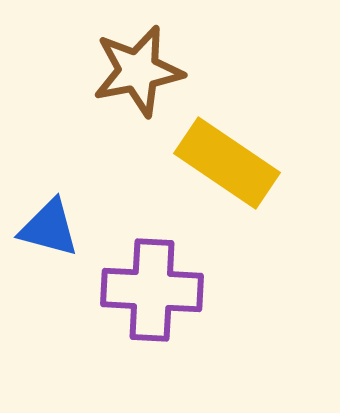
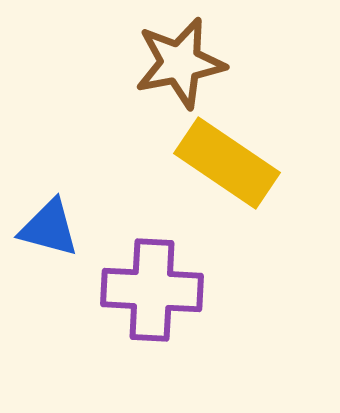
brown star: moved 42 px right, 8 px up
